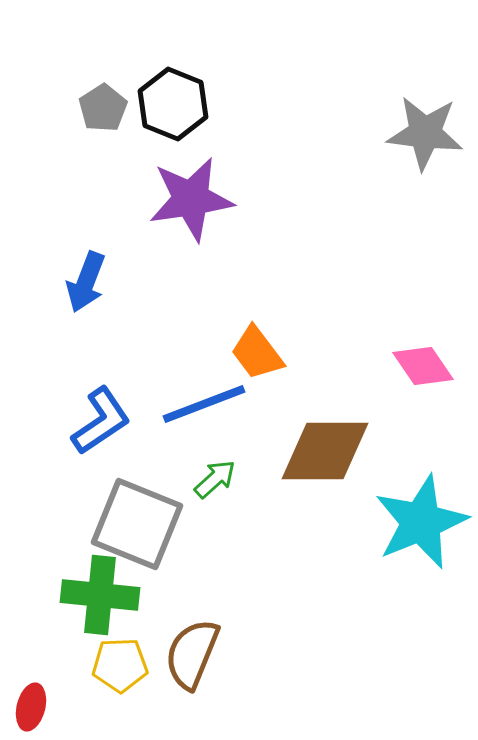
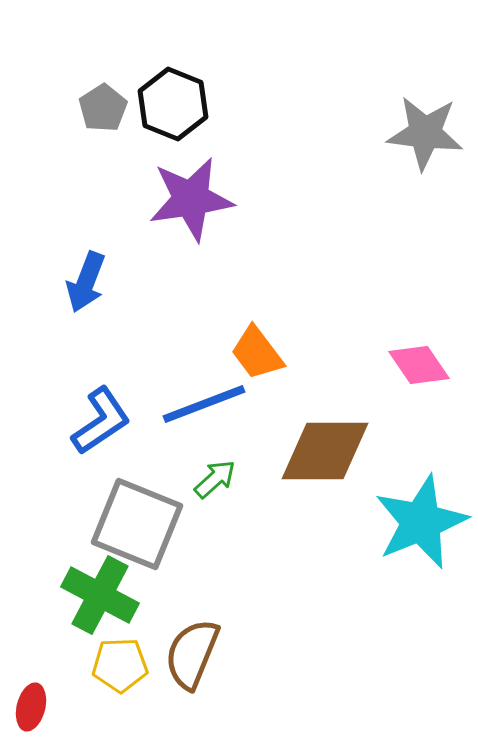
pink diamond: moved 4 px left, 1 px up
green cross: rotated 22 degrees clockwise
